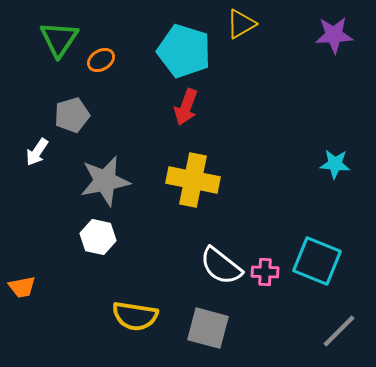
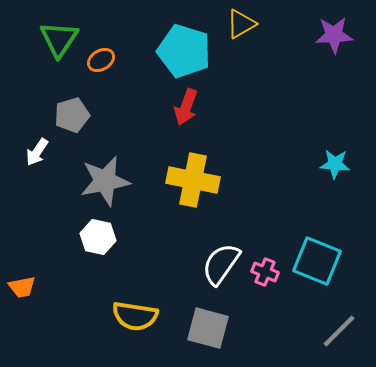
white semicircle: moved 2 px up; rotated 87 degrees clockwise
pink cross: rotated 20 degrees clockwise
